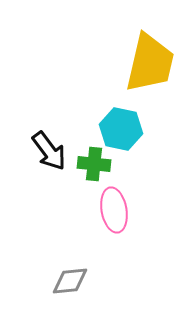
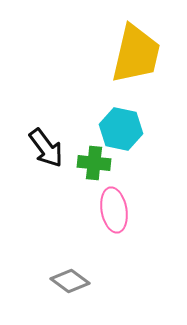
yellow trapezoid: moved 14 px left, 9 px up
black arrow: moved 3 px left, 3 px up
green cross: moved 1 px up
gray diamond: rotated 42 degrees clockwise
